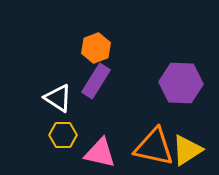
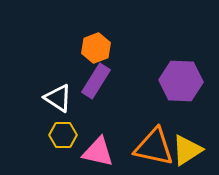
purple hexagon: moved 2 px up
pink triangle: moved 2 px left, 1 px up
